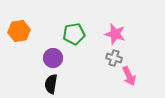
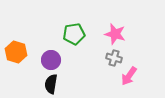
orange hexagon: moved 3 px left, 21 px down; rotated 25 degrees clockwise
purple circle: moved 2 px left, 2 px down
pink arrow: rotated 60 degrees clockwise
